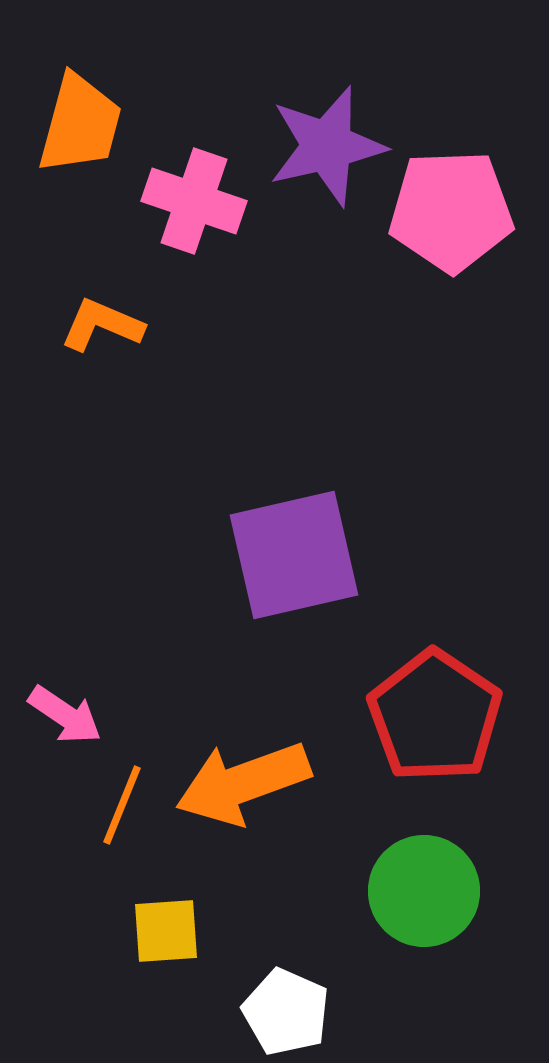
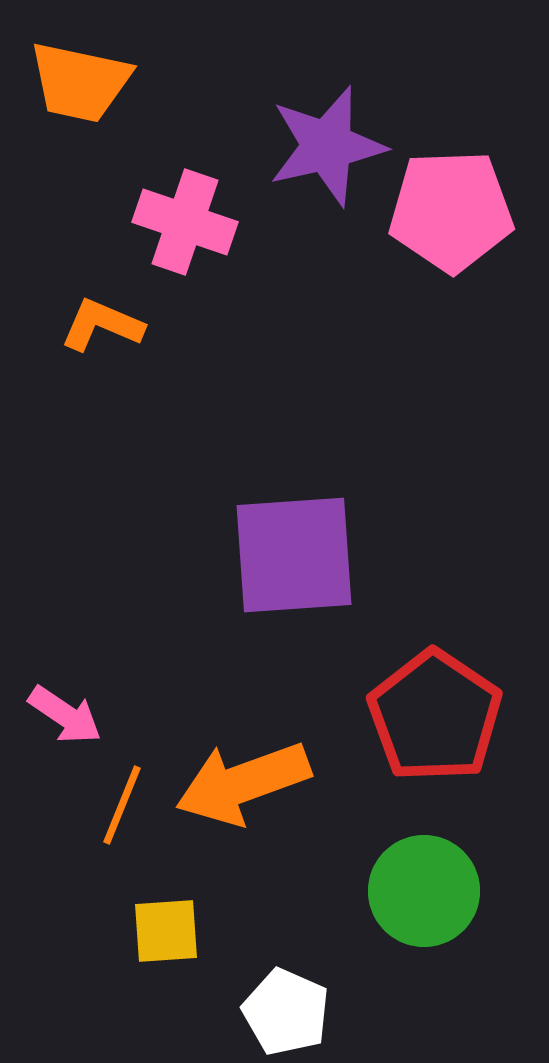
orange trapezoid: moved 42 px up; rotated 87 degrees clockwise
pink cross: moved 9 px left, 21 px down
purple square: rotated 9 degrees clockwise
